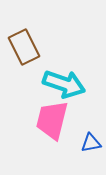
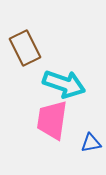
brown rectangle: moved 1 px right, 1 px down
pink trapezoid: rotated 6 degrees counterclockwise
